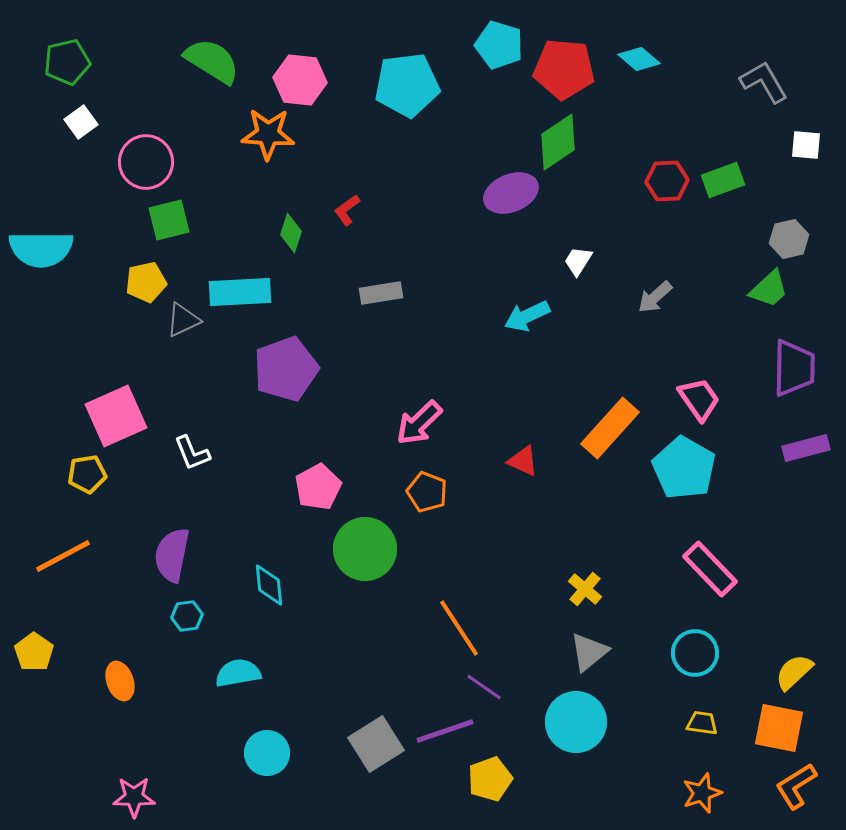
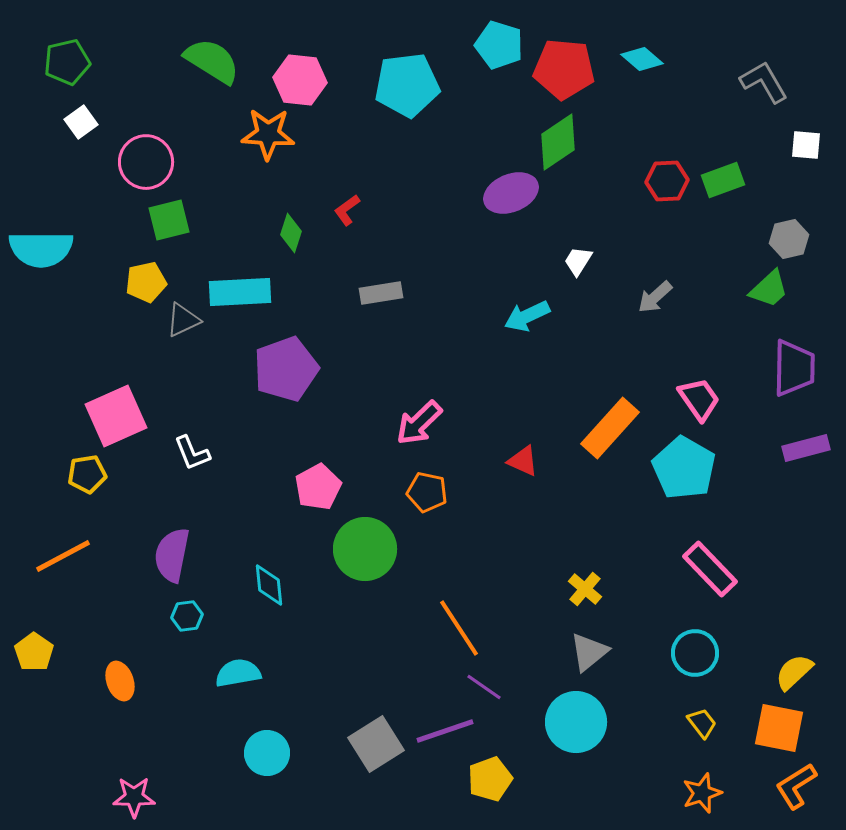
cyan diamond at (639, 59): moved 3 px right
orange pentagon at (427, 492): rotated 9 degrees counterclockwise
yellow trapezoid at (702, 723): rotated 44 degrees clockwise
